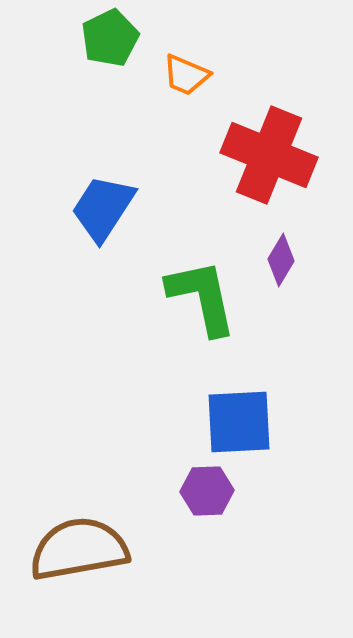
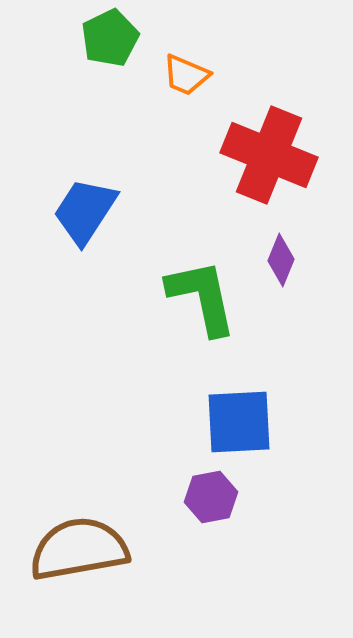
blue trapezoid: moved 18 px left, 3 px down
purple diamond: rotated 9 degrees counterclockwise
purple hexagon: moved 4 px right, 6 px down; rotated 9 degrees counterclockwise
